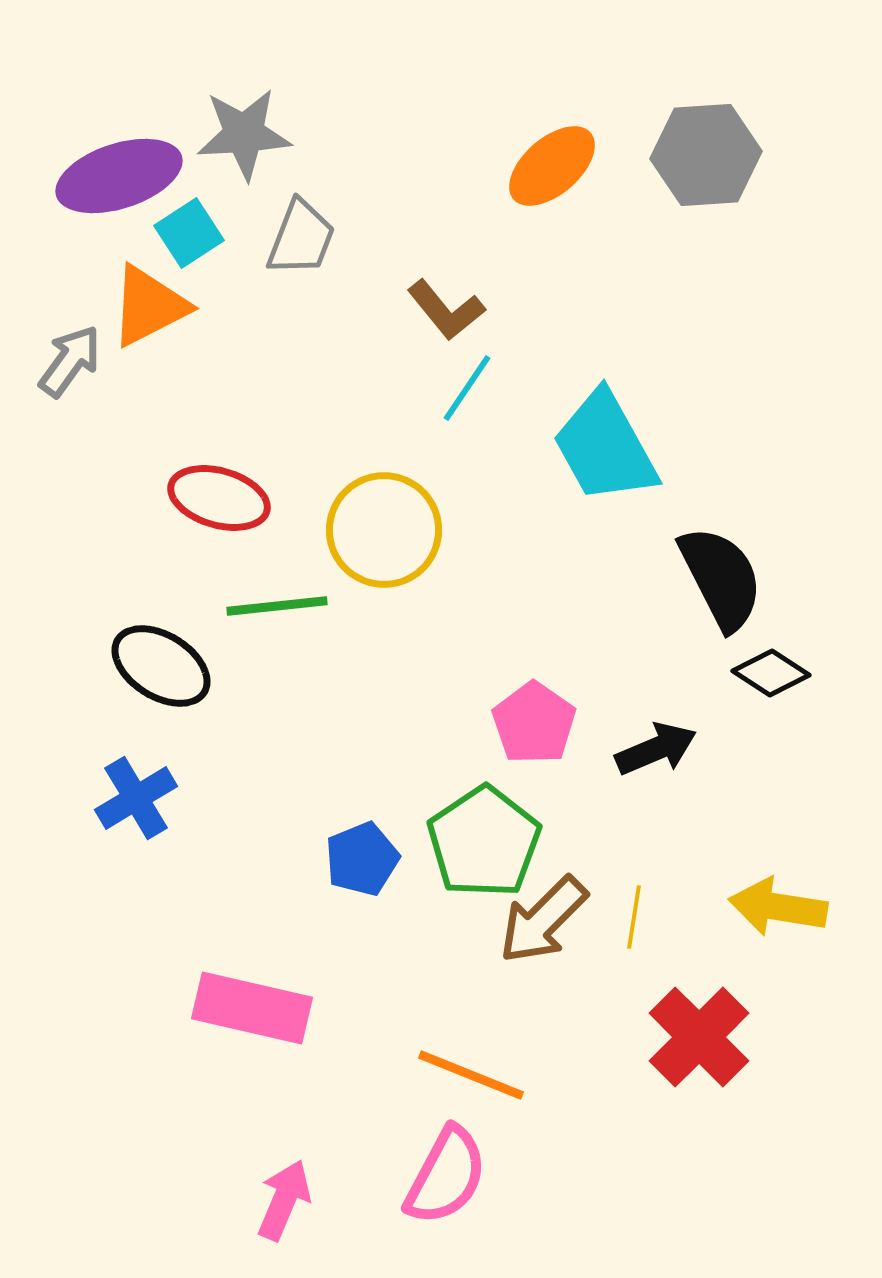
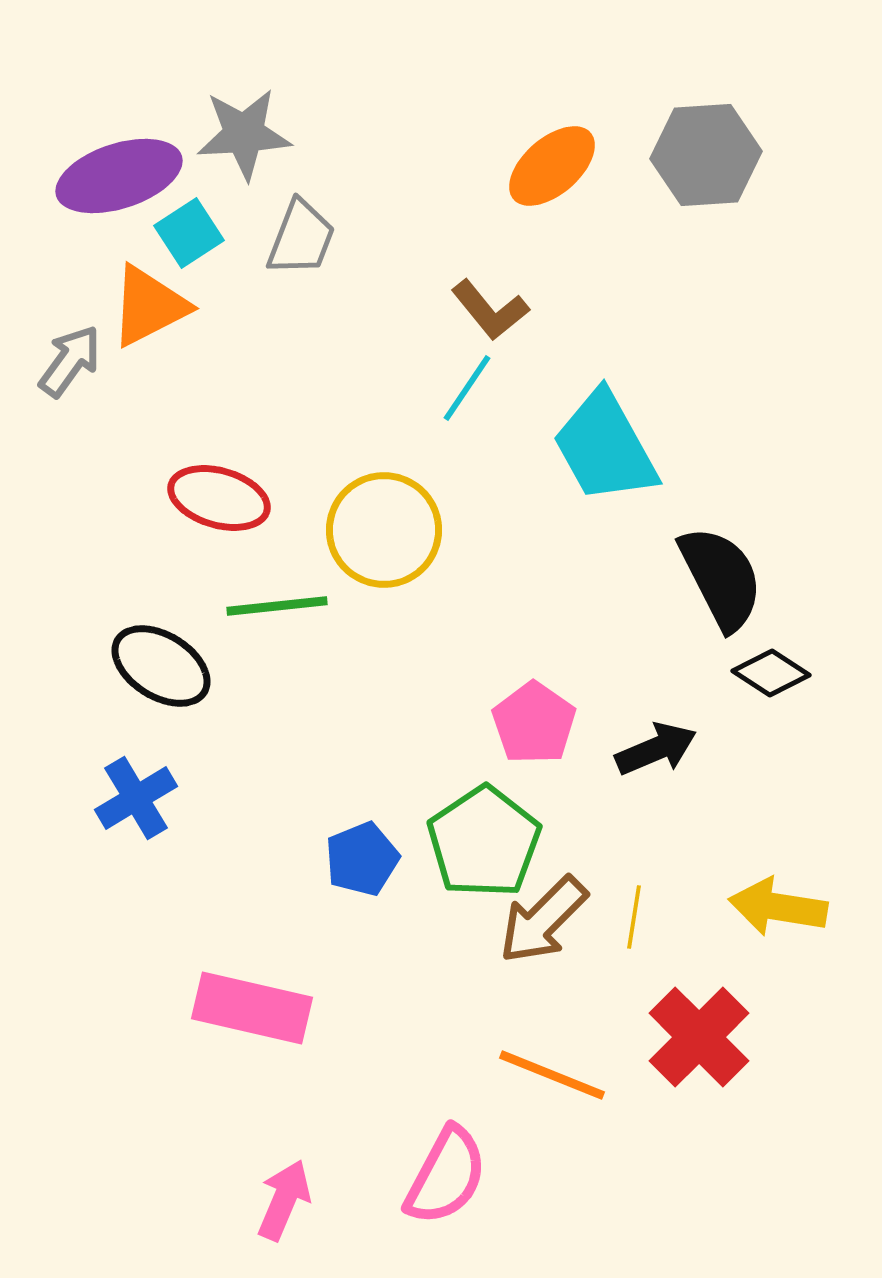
brown L-shape: moved 44 px right
orange line: moved 81 px right
